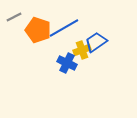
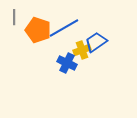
gray line: rotated 63 degrees counterclockwise
